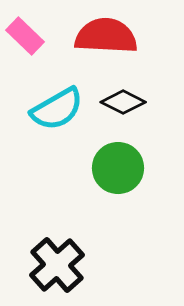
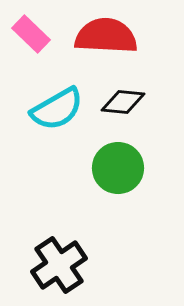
pink rectangle: moved 6 px right, 2 px up
black diamond: rotated 21 degrees counterclockwise
black cross: moved 2 px right; rotated 8 degrees clockwise
